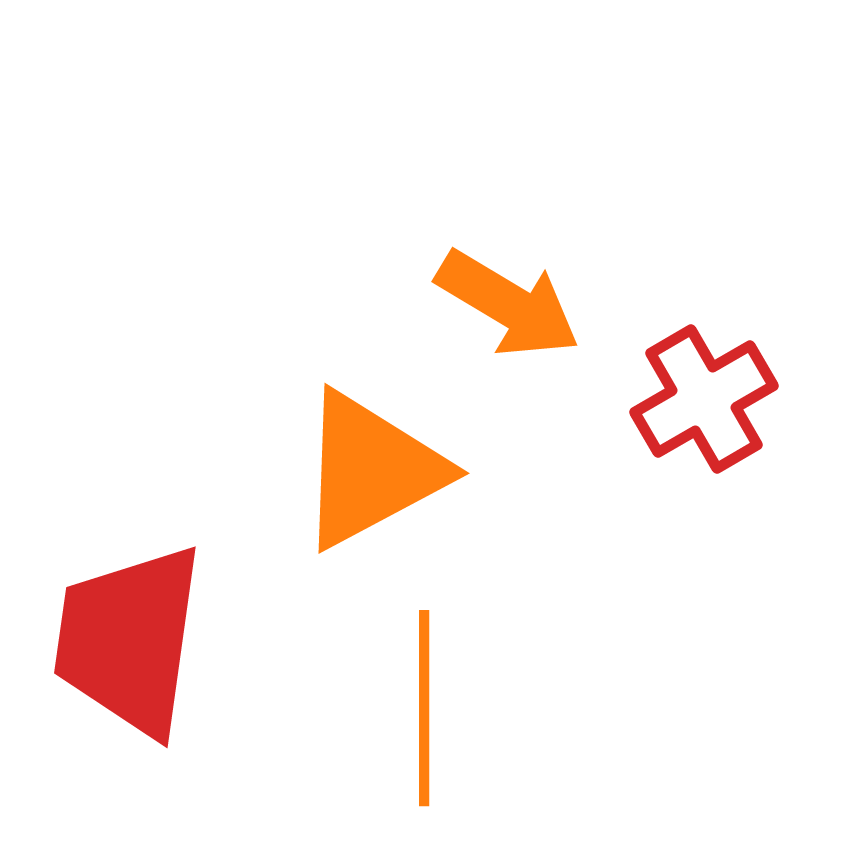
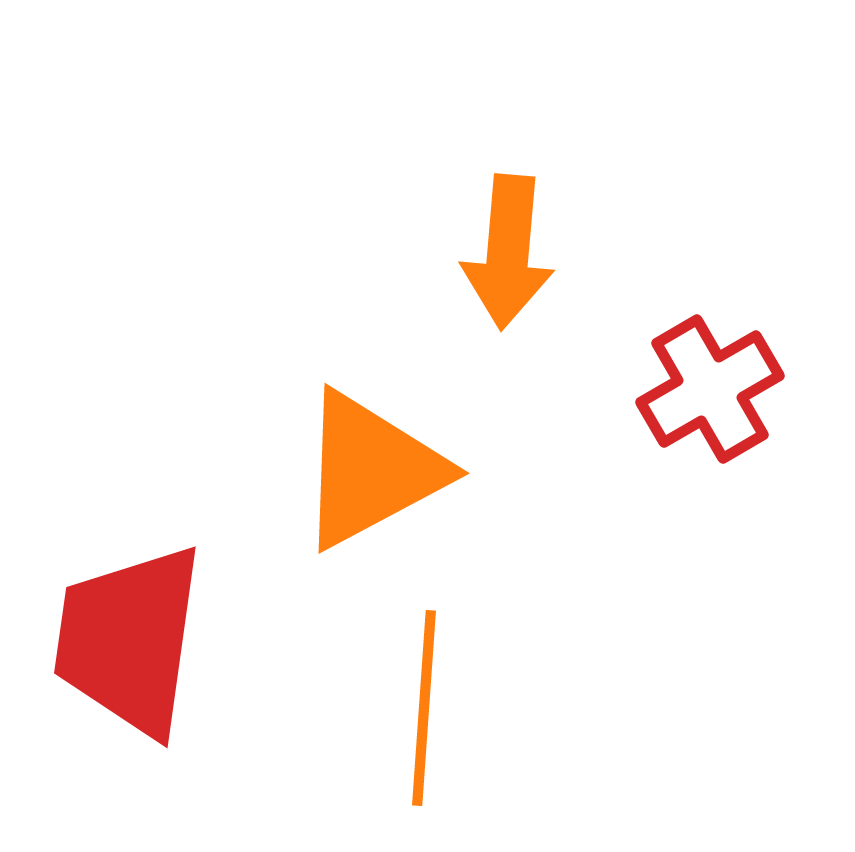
orange arrow: moved 52 px up; rotated 64 degrees clockwise
red cross: moved 6 px right, 10 px up
orange line: rotated 4 degrees clockwise
